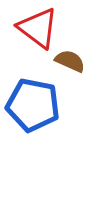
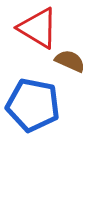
red triangle: rotated 6 degrees counterclockwise
